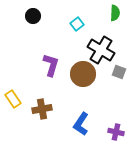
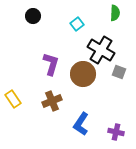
purple L-shape: moved 1 px up
brown cross: moved 10 px right, 8 px up; rotated 12 degrees counterclockwise
